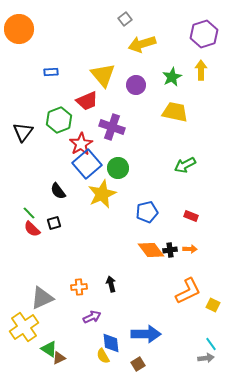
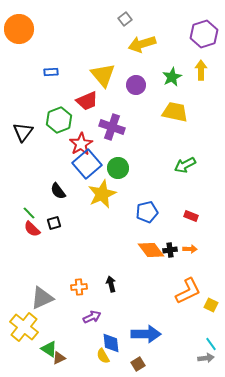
yellow square at (213, 305): moved 2 px left
yellow cross at (24, 327): rotated 16 degrees counterclockwise
